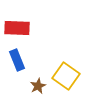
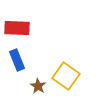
brown star: rotated 14 degrees counterclockwise
